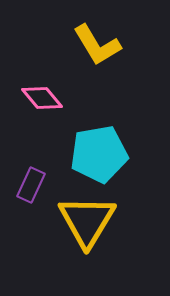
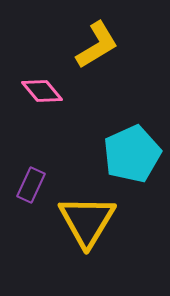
yellow L-shape: rotated 90 degrees counterclockwise
pink diamond: moved 7 px up
cyan pentagon: moved 33 px right; rotated 14 degrees counterclockwise
